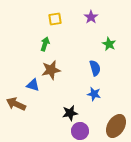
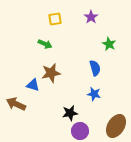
green arrow: rotated 96 degrees clockwise
brown star: moved 3 px down
